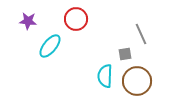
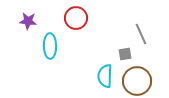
red circle: moved 1 px up
cyan ellipse: rotated 40 degrees counterclockwise
